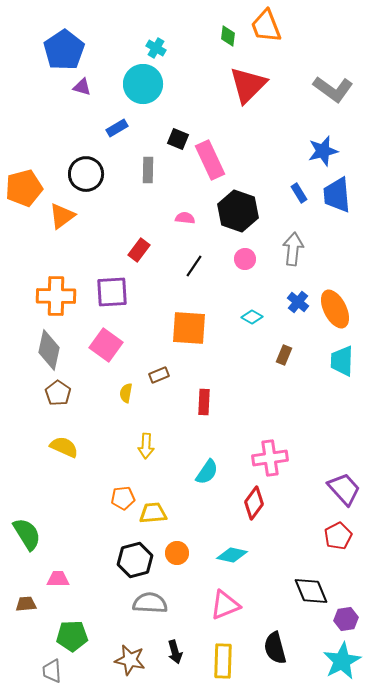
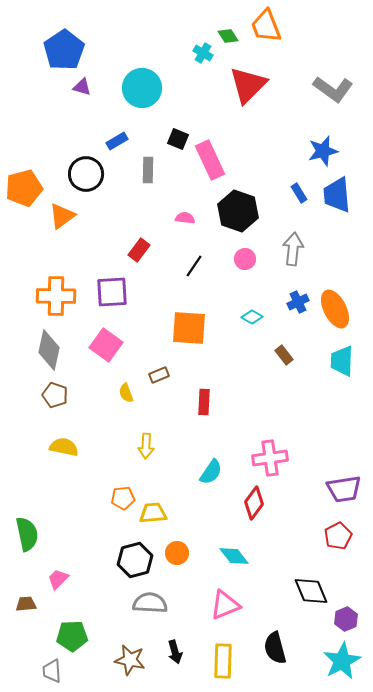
green diamond at (228, 36): rotated 40 degrees counterclockwise
cyan cross at (156, 48): moved 47 px right, 5 px down
cyan circle at (143, 84): moved 1 px left, 4 px down
blue rectangle at (117, 128): moved 13 px down
blue cross at (298, 302): rotated 25 degrees clockwise
brown rectangle at (284, 355): rotated 60 degrees counterclockwise
brown pentagon at (58, 393): moved 3 px left, 2 px down; rotated 15 degrees counterclockwise
yellow semicircle at (126, 393): rotated 30 degrees counterclockwise
yellow semicircle at (64, 447): rotated 12 degrees counterclockwise
cyan semicircle at (207, 472): moved 4 px right
purple trapezoid at (344, 489): rotated 123 degrees clockwise
green semicircle at (27, 534): rotated 20 degrees clockwise
cyan diamond at (232, 555): moved 2 px right, 1 px down; rotated 40 degrees clockwise
pink trapezoid at (58, 579): rotated 45 degrees counterclockwise
purple hexagon at (346, 619): rotated 15 degrees counterclockwise
